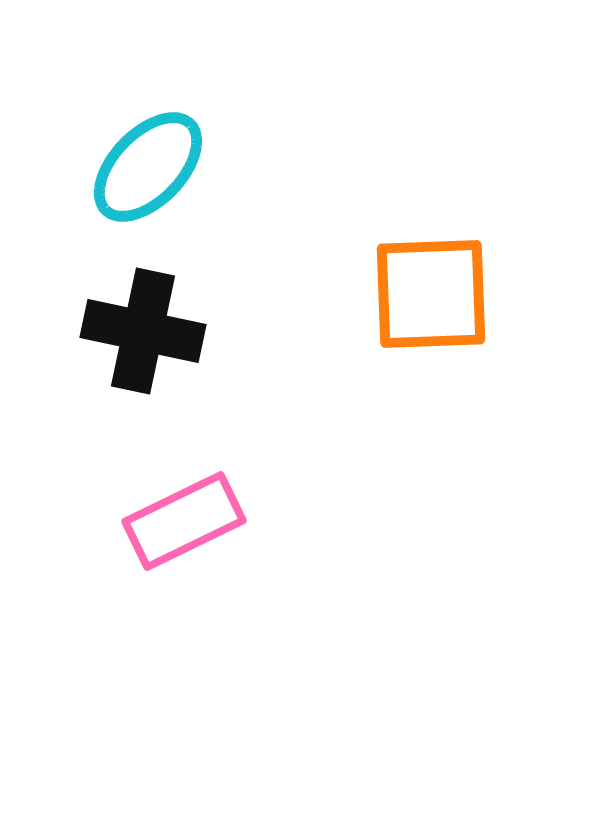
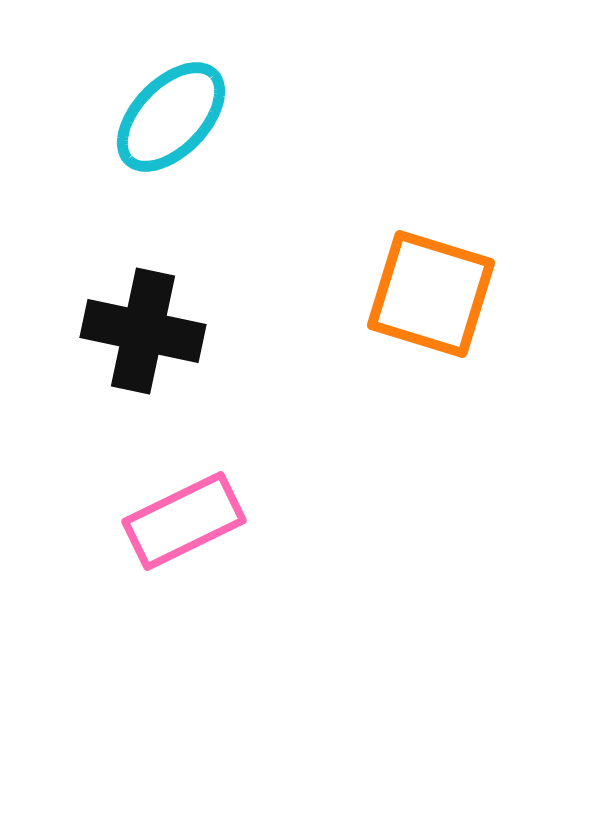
cyan ellipse: moved 23 px right, 50 px up
orange square: rotated 19 degrees clockwise
